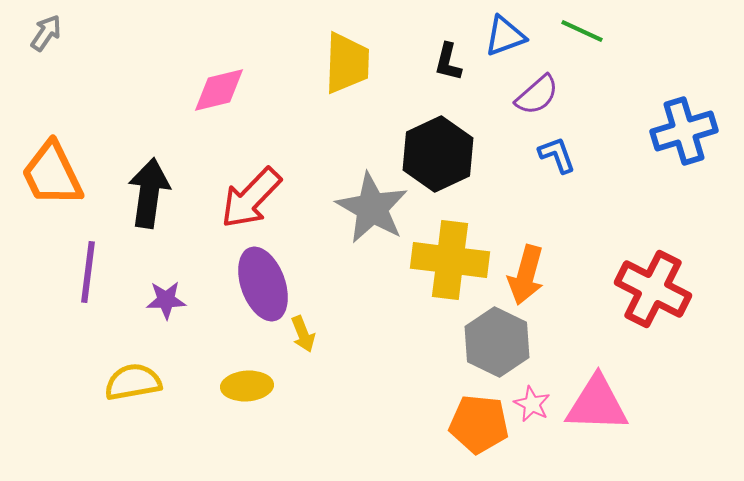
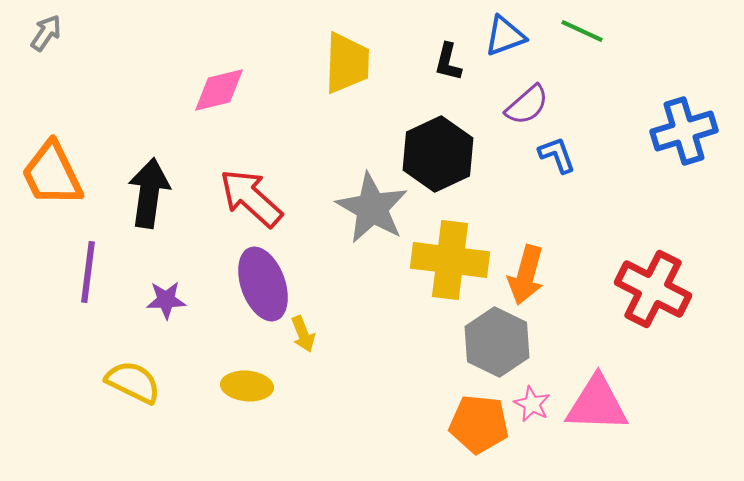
purple semicircle: moved 10 px left, 10 px down
red arrow: rotated 88 degrees clockwise
yellow semicircle: rotated 36 degrees clockwise
yellow ellipse: rotated 9 degrees clockwise
